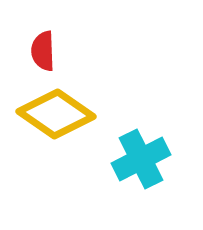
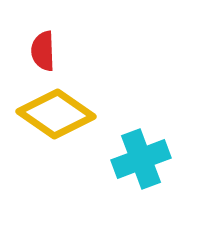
cyan cross: rotated 6 degrees clockwise
